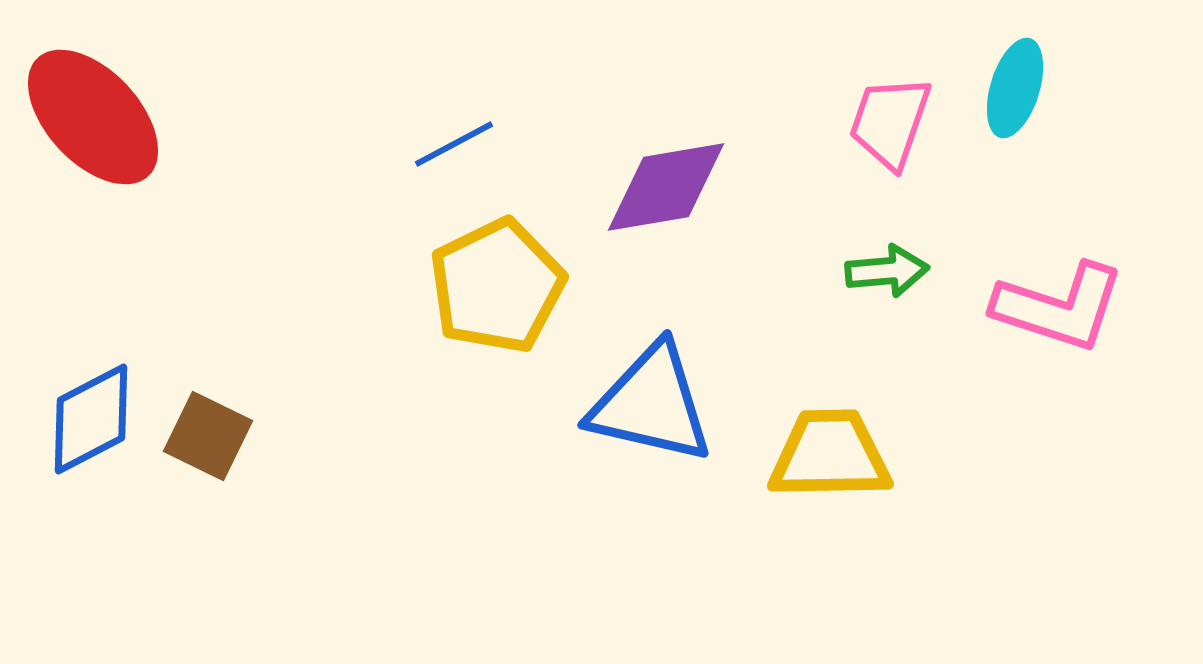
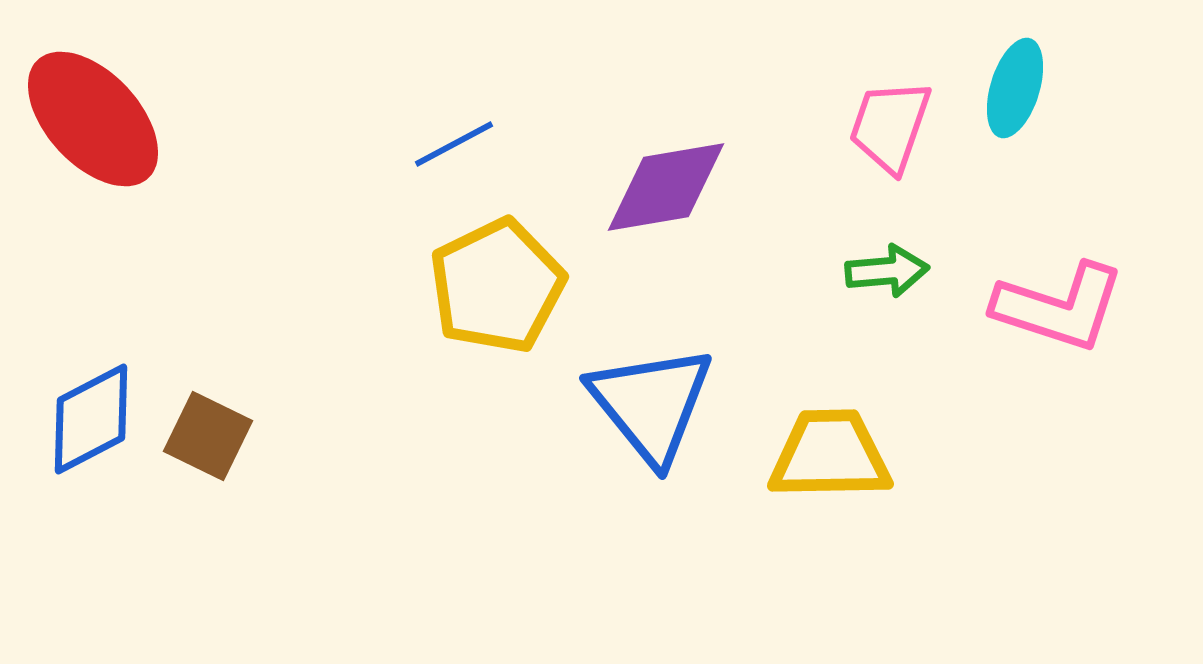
red ellipse: moved 2 px down
pink trapezoid: moved 4 px down
blue triangle: rotated 38 degrees clockwise
